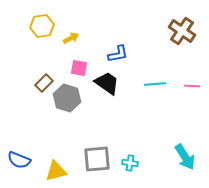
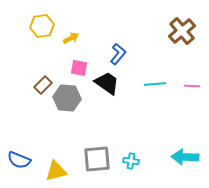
brown cross: rotated 16 degrees clockwise
blue L-shape: rotated 40 degrees counterclockwise
brown rectangle: moved 1 px left, 2 px down
gray hexagon: rotated 12 degrees counterclockwise
cyan arrow: rotated 124 degrees clockwise
cyan cross: moved 1 px right, 2 px up
